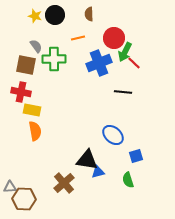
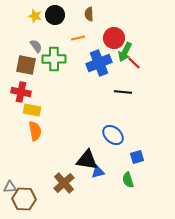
blue square: moved 1 px right, 1 px down
